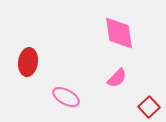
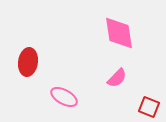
pink ellipse: moved 2 px left
red square: rotated 25 degrees counterclockwise
